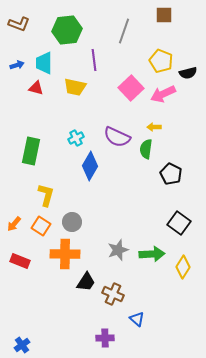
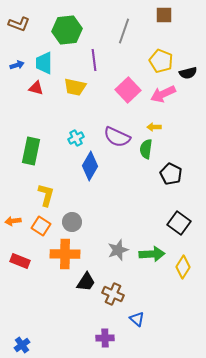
pink square: moved 3 px left, 2 px down
orange arrow: moved 1 px left, 3 px up; rotated 42 degrees clockwise
